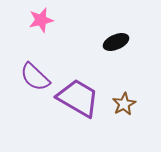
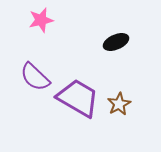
brown star: moved 5 px left
